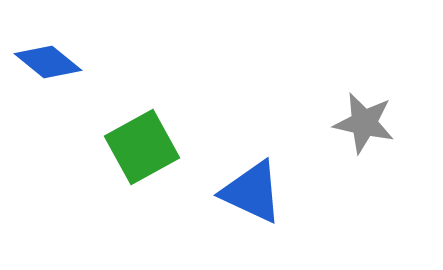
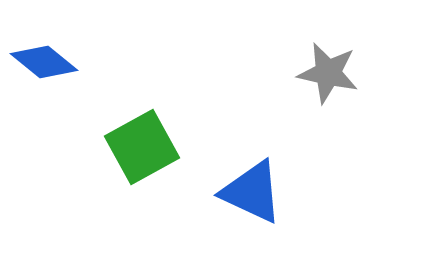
blue diamond: moved 4 px left
gray star: moved 36 px left, 50 px up
